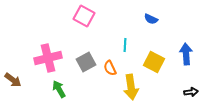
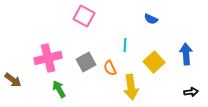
yellow square: rotated 20 degrees clockwise
